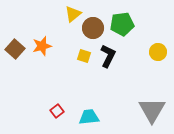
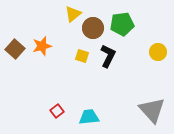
yellow square: moved 2 px left
gray triangle: rotated 12 degrees counterclockwise
